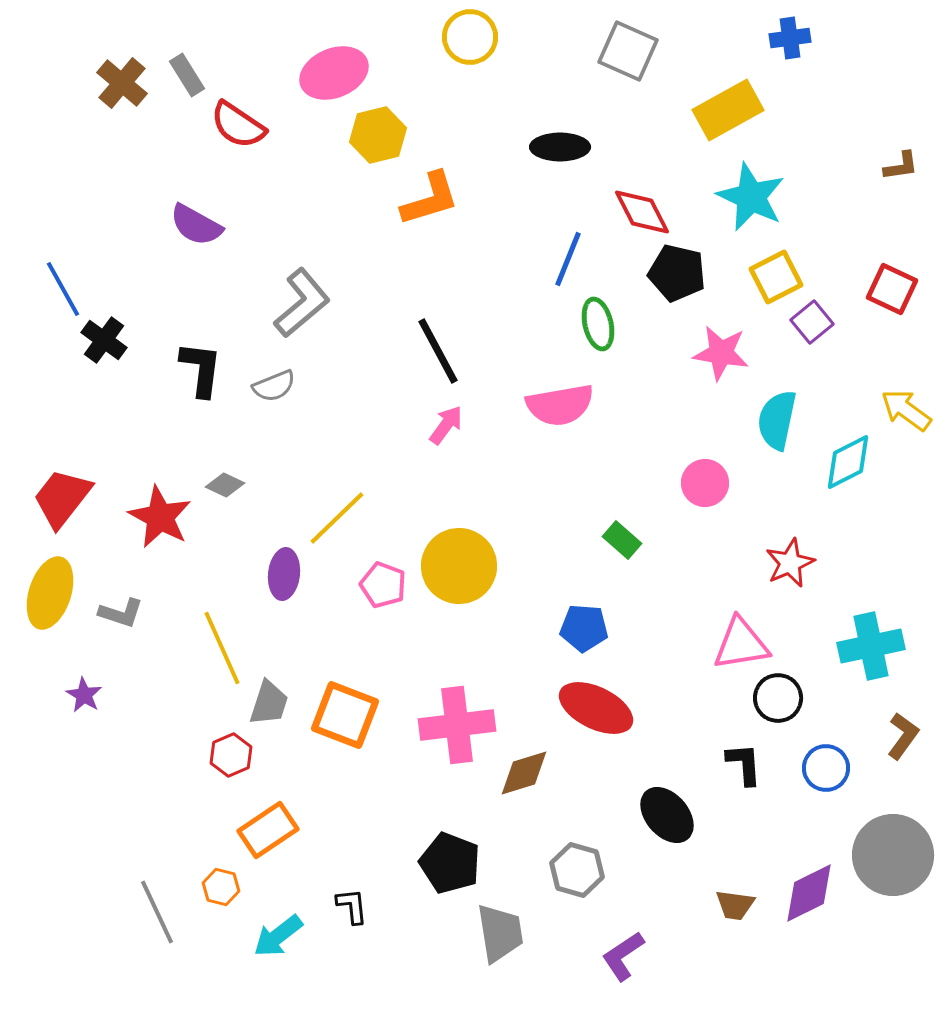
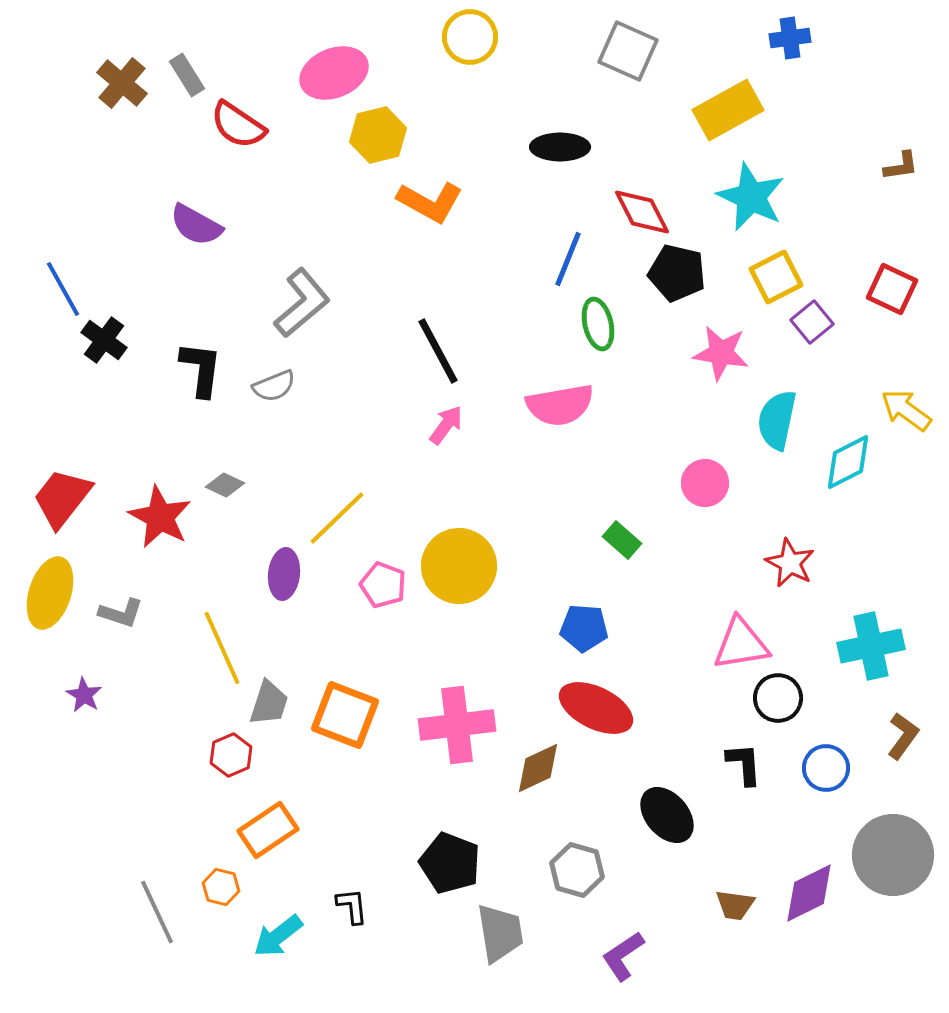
orange L-shape at (430, 199): moved 3 px down; rotated 46 degrees clockwise
red star at (790, 563): rotated 21 degrees counterclockwise
brown diamond at (524, 773): moved 14 px right, 5 px up; rotated 8 degrees counterclockwise
